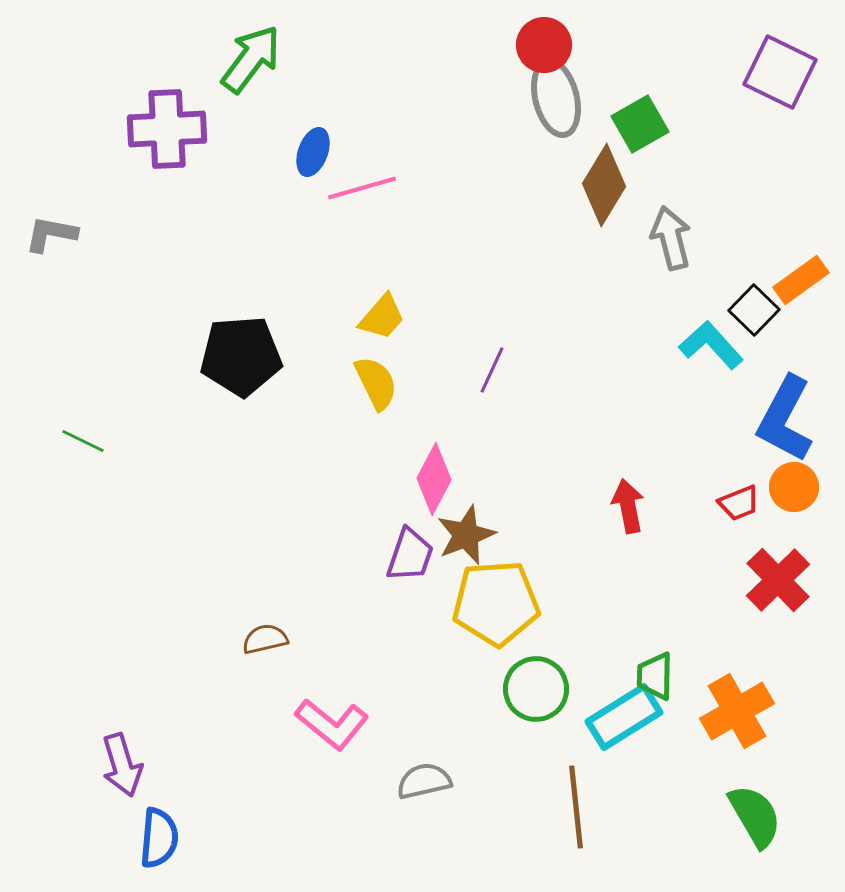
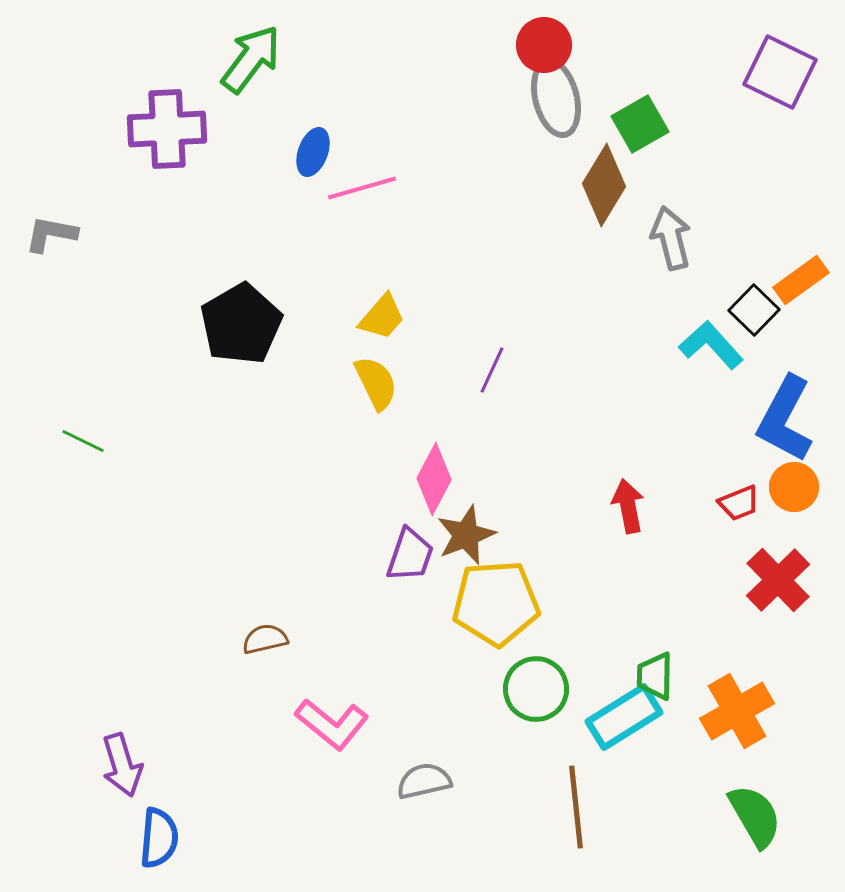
black pentagon: moved 32 px up; rotated 26 degrees counterclockwise
